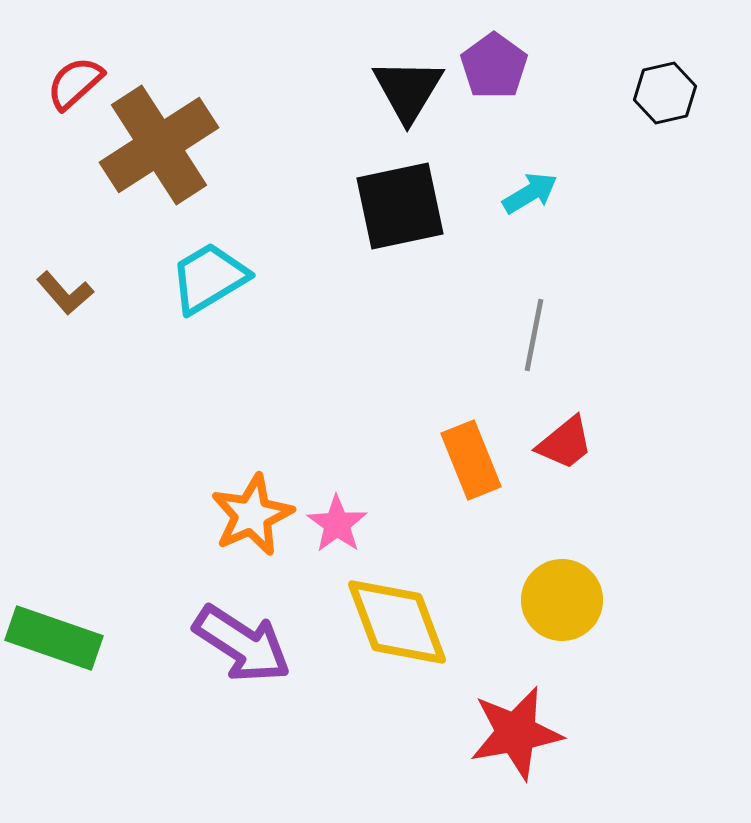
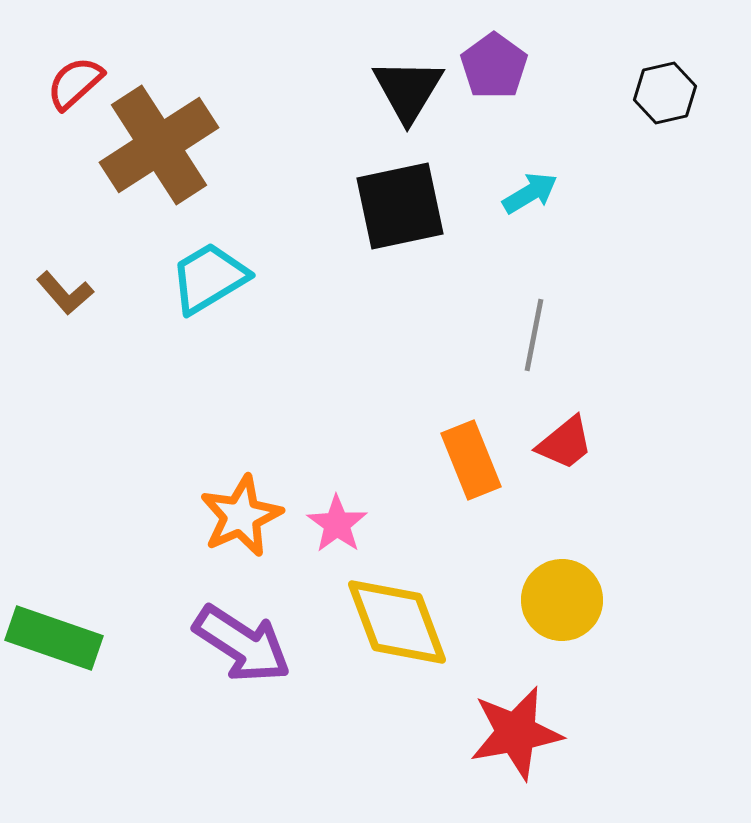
orange star: moved 11 px left, 1 px down
